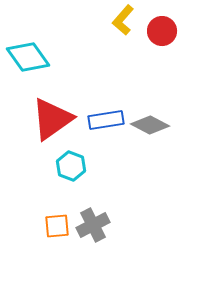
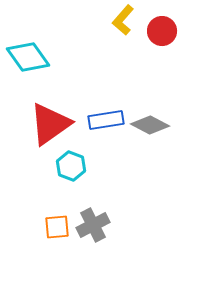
red triangle: moved 2 px left, 5 px down
orange square: moved 1 px down
